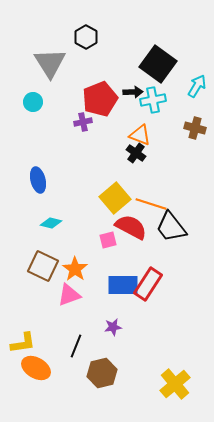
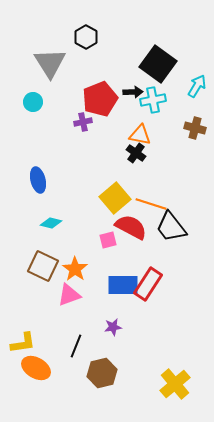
orange triangle: rotated 10 degrees counterclockwise
